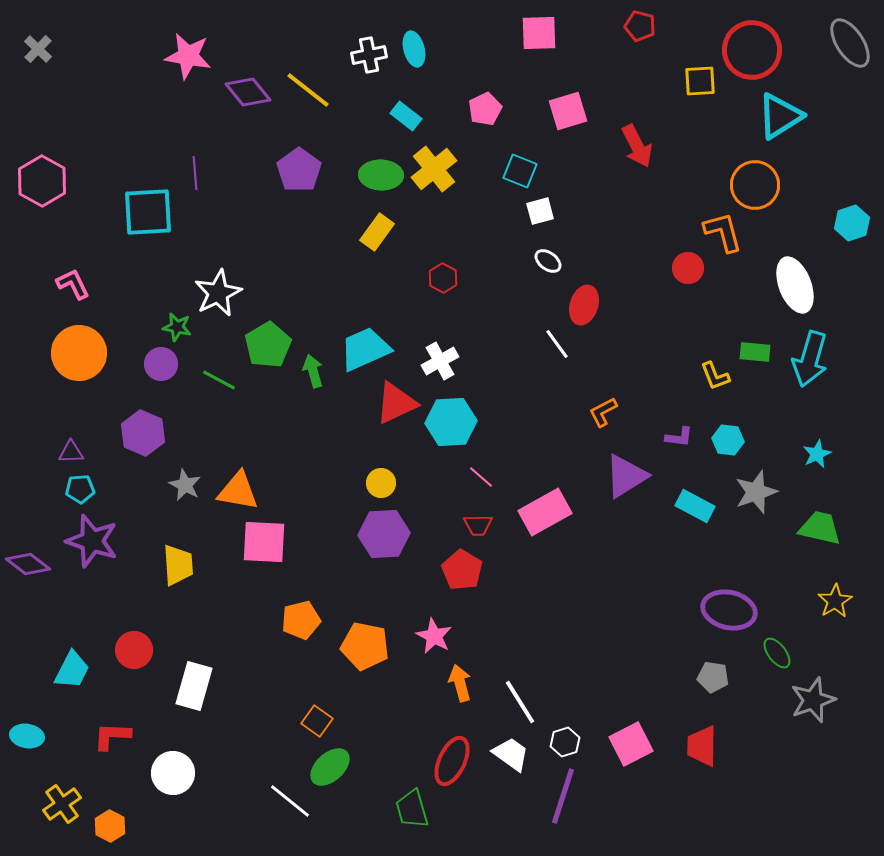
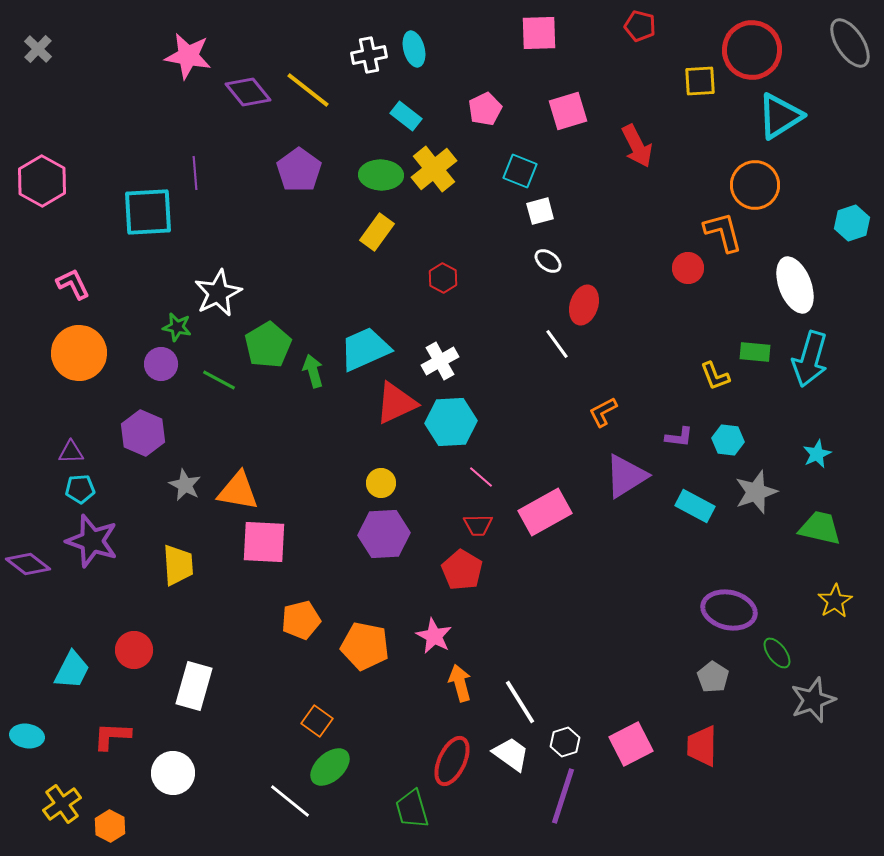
gray pentagon at (713, 677): rotated 24 degrees clockwise
